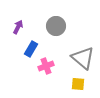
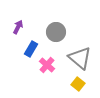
gray circle: moved 6 px down
gray triangle: moved 3 px left
pink cross: moved 1 px right, 1 px up; rotated 28 degrees counterclockwise
yellow square: rotated 32 degrees clockwise
